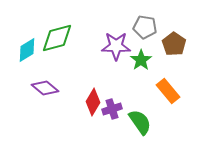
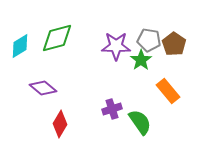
gray pentagon: moved 4 px right, 13 px down
cyan diamond: moved 7 px left, 4 px up
purple diamond: moved 2 px left
red diamond: moved 33 px left, 22 px down
